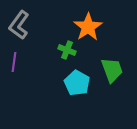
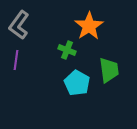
orange star: moved 1 px right, 1 px up
purple line: moved 2 px right, 2 px up
green trapezoid: moved 3 px left; rotated 12 degrees clockwise
